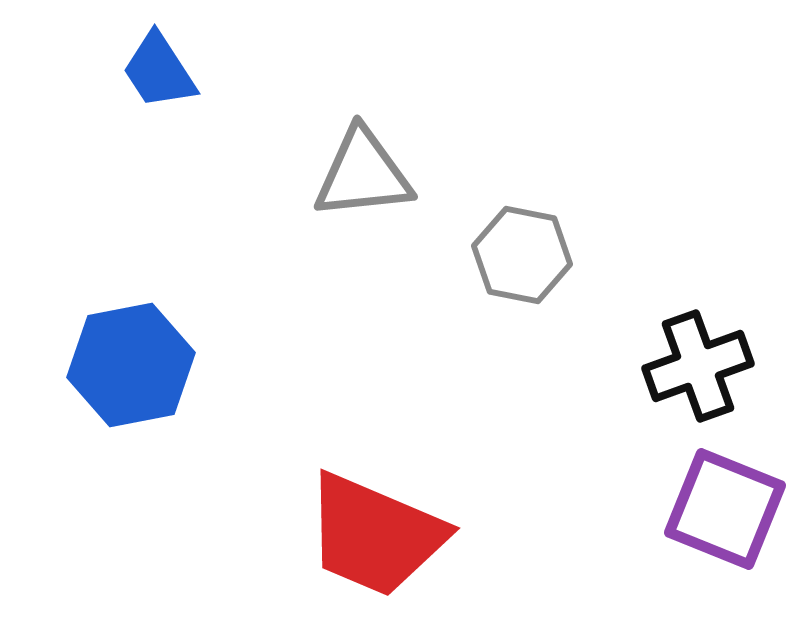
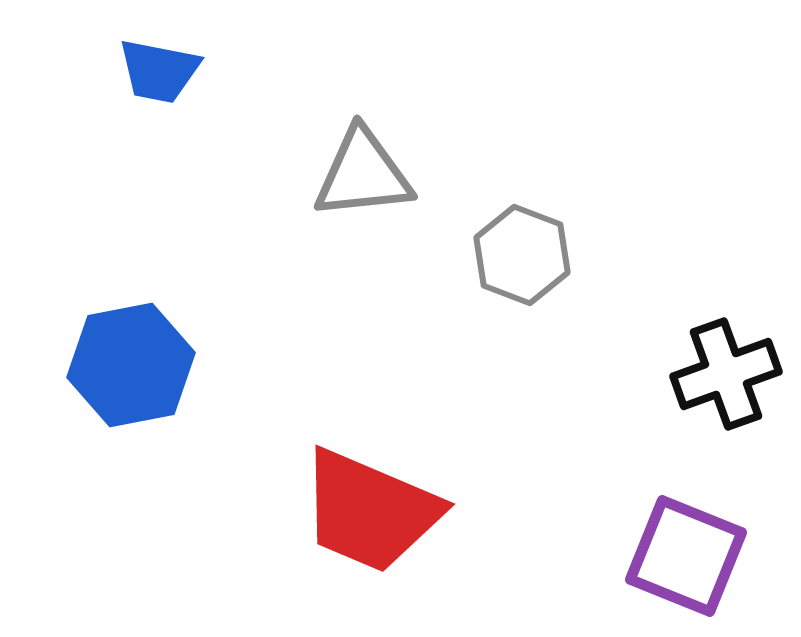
blue trapezoid: rotated 46 degrees counterclockwise
gray hexagon: rotated 10 degrees clockwise
black cross: moved 28 px right, 8 px down
purple square: moved 39 px left, 47 px down
red trapezoid: moved 5 px left, 24 px up
